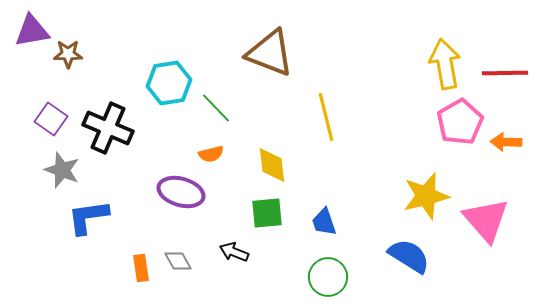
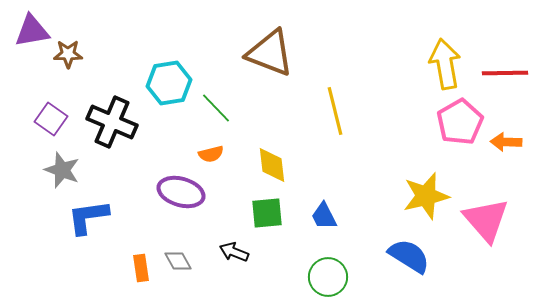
yellow line: moved 9 px right, 6 px up
black cross: moved 4 px right, 6 px up
blue trapezoid: moved 6 px up; rotated 8 degrees counterclockwise
